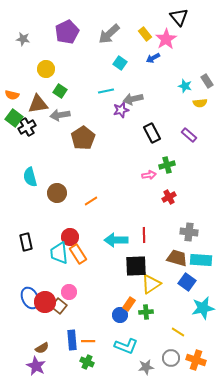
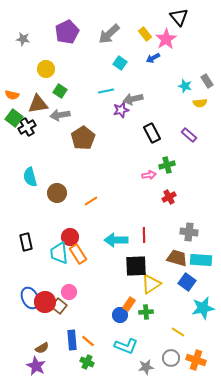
orange line at (88, 341): rotated 40 degrees clockwise
